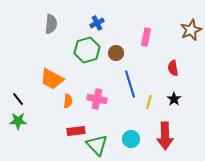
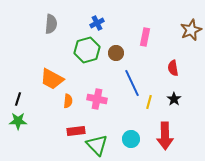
pink rectangle: moved 1 px left
blue line: moved 2 px right, 1 px up; rotated 8 degrees counterclockwise
black line: rotated 56 degrees clockwise
